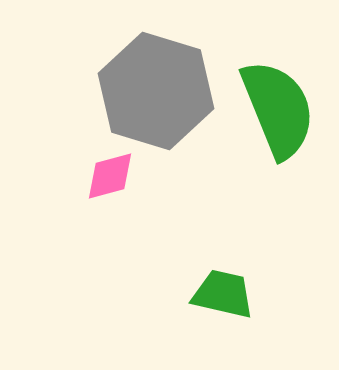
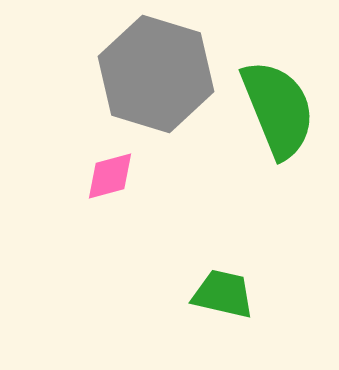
gray hexagon: moved 17 px up
